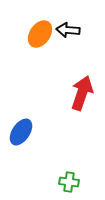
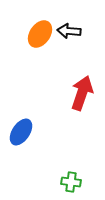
black arrow: moved 1 px right, 1 px down
green cross: moved 2 px right
